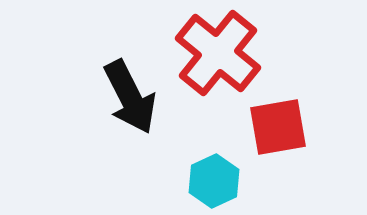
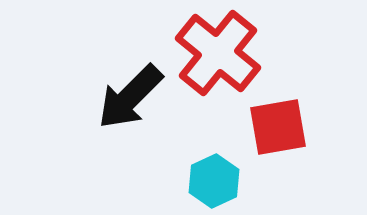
black arrow: rotated 72 degrees clockwise
